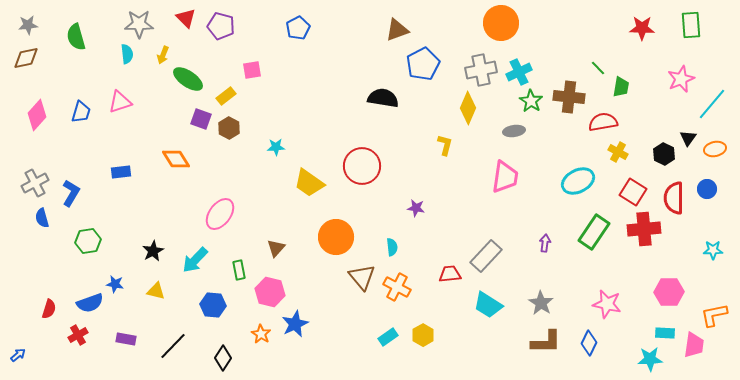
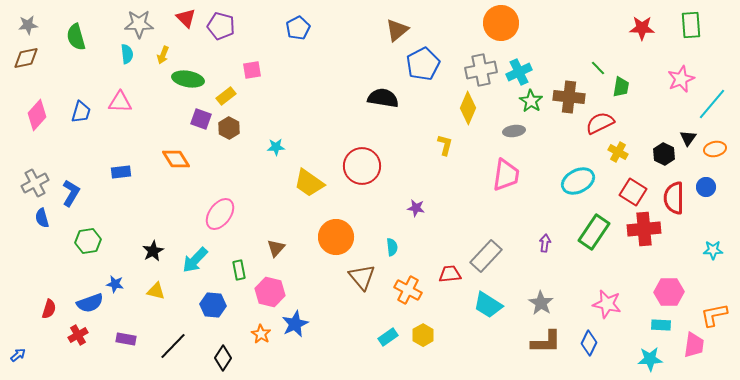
brown triangle at (397, 30): rotated 20 degrees counterclockwise
green ellipse at (188, 79): rotated 24 degrees counterclockwise
pink triangle at (120, 102): rotated 20 degrees clockwise
red semicircle at (603, 122): moved 3 px left, 1 px down; rotated 16 degrees counterclockwise
pink trapezoid at (505, 177): moved 1 px right, 2 px up
blue circle at (707, 189): moved 1 px left, 2 px up
orange cross at (397, 287): moved 11 px right, 3 px down
cyan rectangle at (665, 333): moved 4 px left, 8 px up
